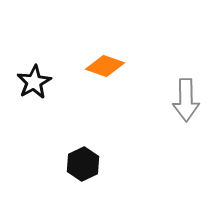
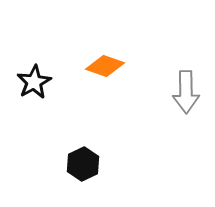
gray arrow: moved 8 px up
